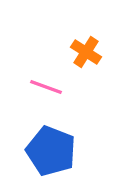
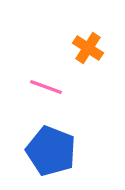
orange cross: moved 2 px right, 4 px up
